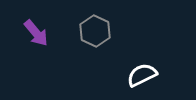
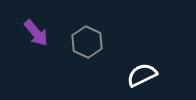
gray hexagon: moved 8 px left, 11 px down
